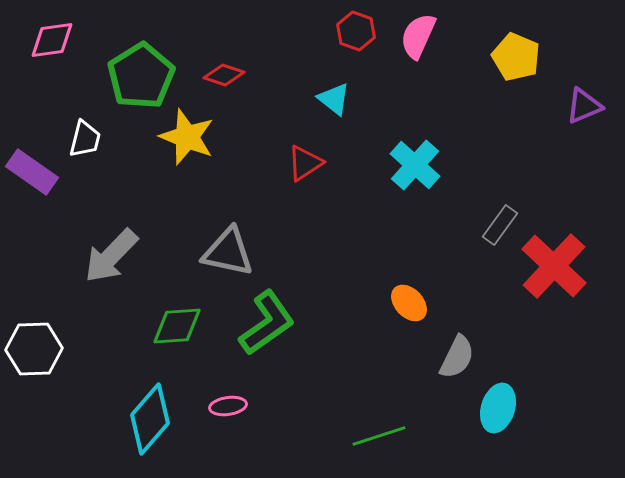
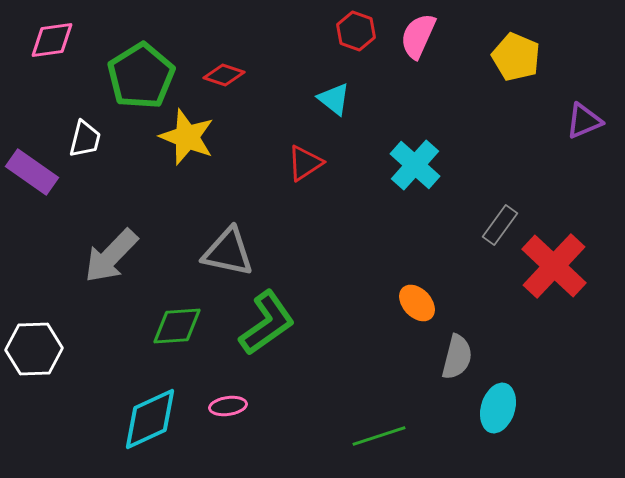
purple triangle: moved 15 px down
orange ellipse: moved 8 px right
gray semicircle: rotated 12 degrees counterclockwise
cyan diamond: rotated 24 degrees clockwise
